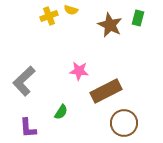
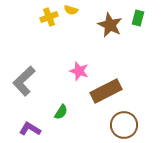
yellow cross: moved 1 px down
pink star: rotated 12 degrees clockwise
brown circle: moved 2 px down
purple L-shape: moved 2 px right, 1 px down; rotated 125 degrees clockwise
